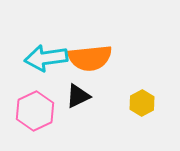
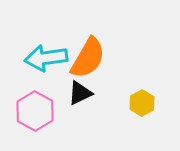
orange semicircle: moved 2 px left; rotated 54 degrees counterclockwise
black triangle: moved 2 px right, 3 px up
pink hexagon: rotated 6 degrees counterclockwise
